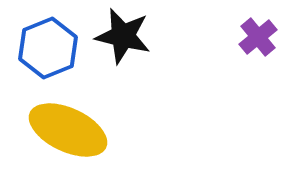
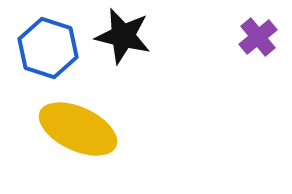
blue hexagon: rotated 20 degrees counterclockwise
yellow ellipse: moved 10 px right, 1 px up
